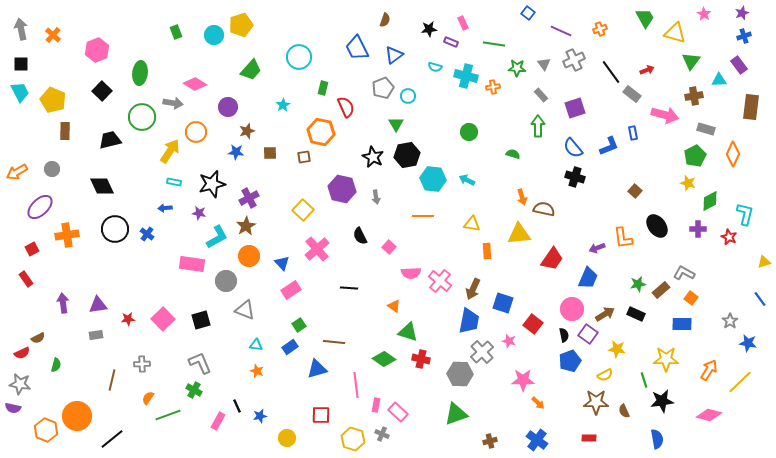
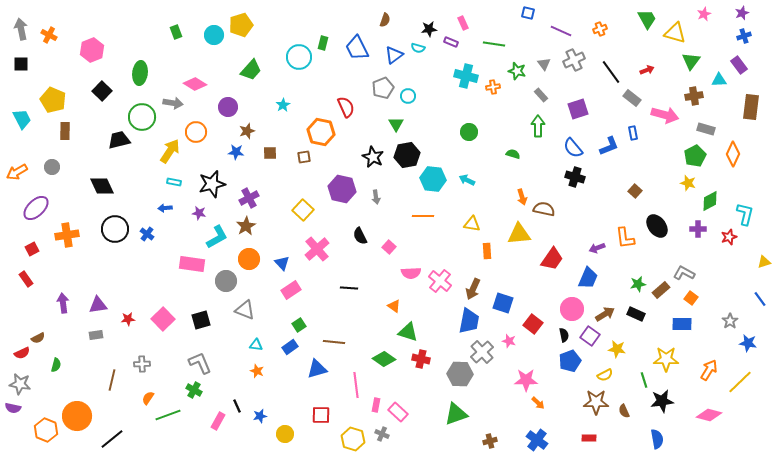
blue square at (528, 13): rotated 24 degrees counterclockwise
pink star at (704, 14): rotated 16 degrees clockwise
green trapezoid at (645, 18): moved 2 px right, 1 px down
orange cross at (53, 35): moved 4 px left; rotated 14 degrees counterclockwise
pink hexagon at (97, 50): moved 5 px left
cyan semicircle at (435, 67): moved 17 px left, 19 px up
green star at (517, 68): moved 3 px down; rotated 12 degrees clockwise
green rectangle at (323, 88): moved 45 px up
cyan trapezoid at (20, 92): moved 2 px right, 27 px down
gray rectangle at (632, 94): moved 4 px down
purple square at (575, 108): moved 3 px right, 1 px down
black trapezoid at (110, 140): moved 9 px right
gray circle at (52, 169): moved 2 px up
purple ellipse at (40, 207): moved 4 px left, 1 px down
red star at (729, 237): rotated 28 degrees clockwise
orange L-shape at (623, 238): moved 2 px right
orange circle at (249, 256): moved 3 px down
purple square at (588, 334): moved 2 px right, 2 px down
pink star at (523, 380): moved 3 px right
yellow circle at (287, 438): moved 2 px left, 4 px up
